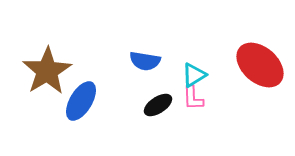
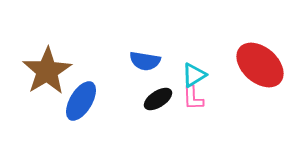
black ellipse: moved 6 px up
